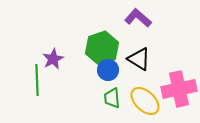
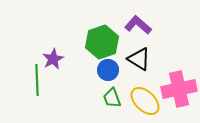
purple L-shape: moved 7 px down
green hexagon: moved 6 px up
green trapezoid: rotated 15 degrees counterclockwise
